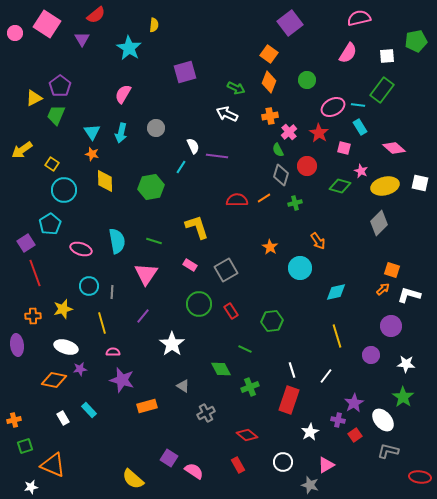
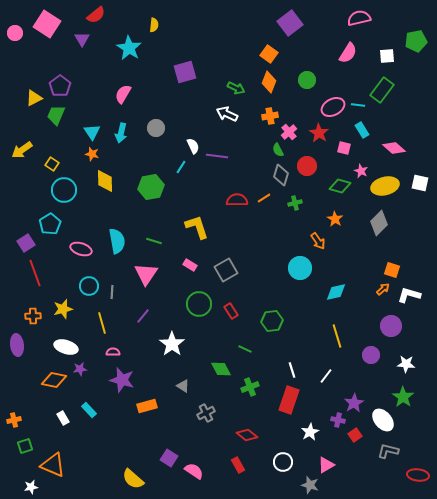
cyan rectangle at (360, 127): moved 2 px right, 3 px down
orange star at (270, 247): moved 65 px right, 28 px up
red ellipse at (420, 477): moved 2 px left, 2 px up
